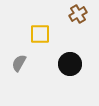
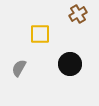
gray semicircle: moved 5 px down
